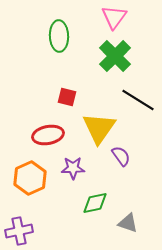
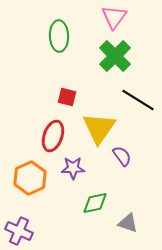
red ellipse: moved 5 px right, 1 px down; rotated 60 degrees counterclockwise
purple semicircle: moved 1 px right
purple cross: rotated 36 degrees clockwise
